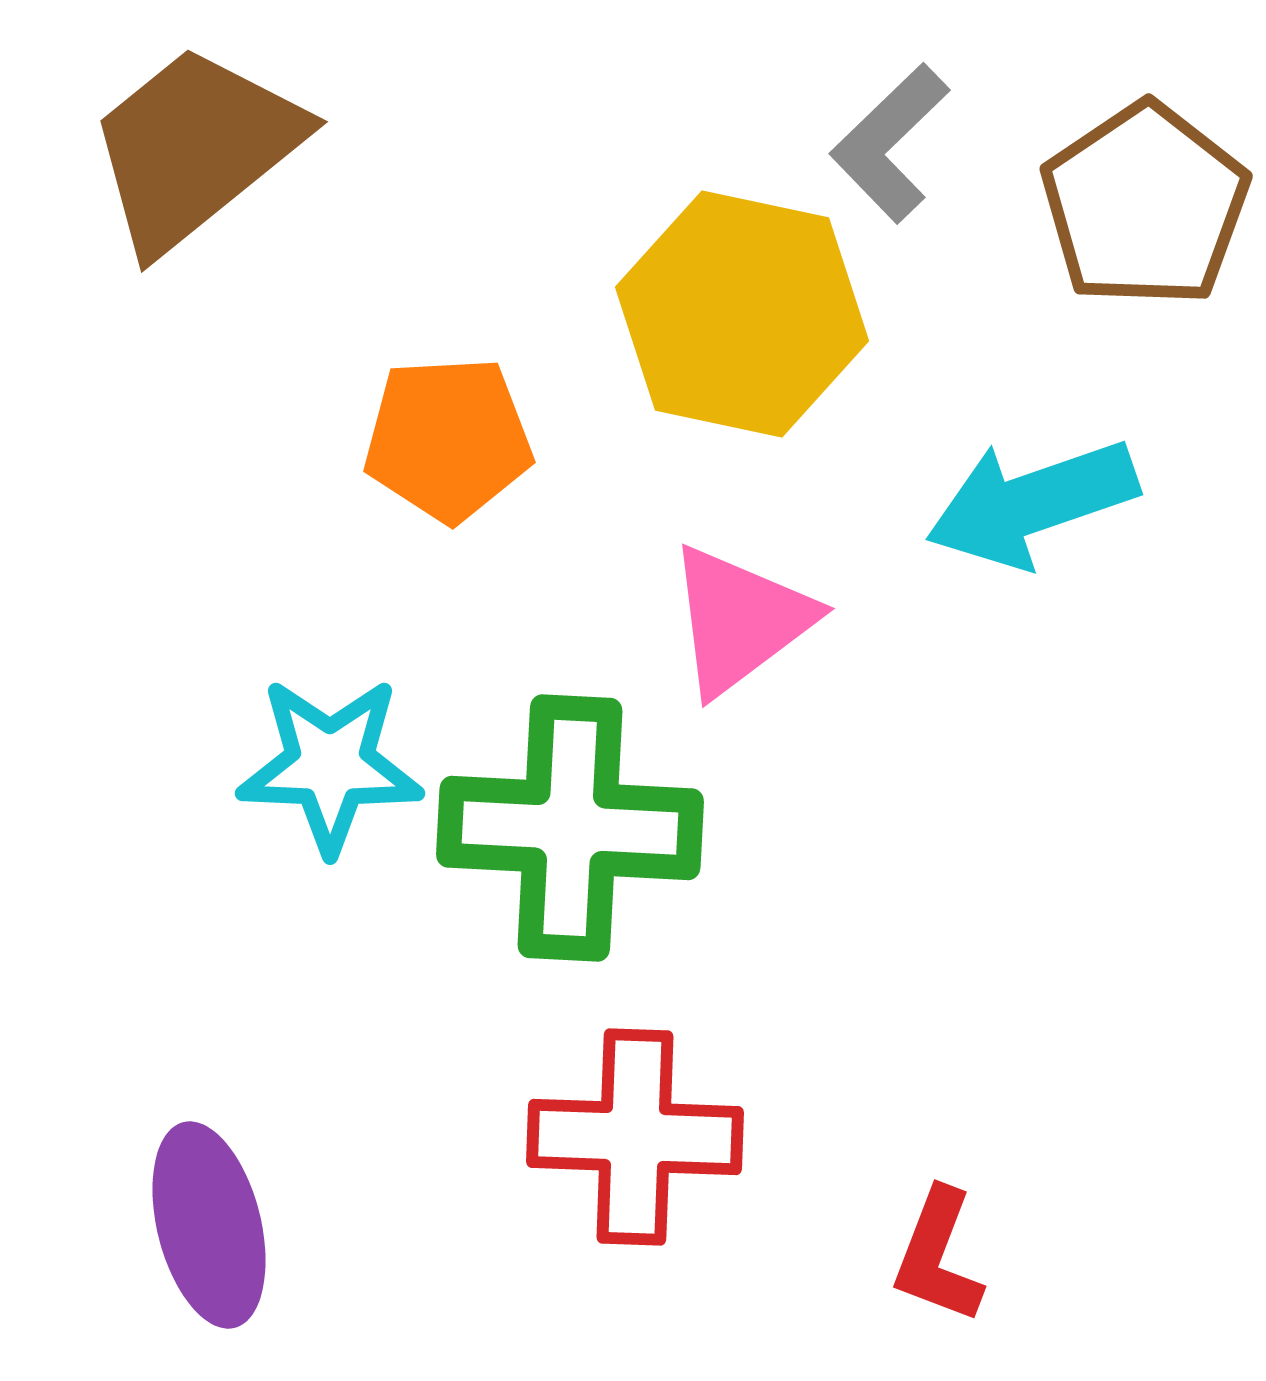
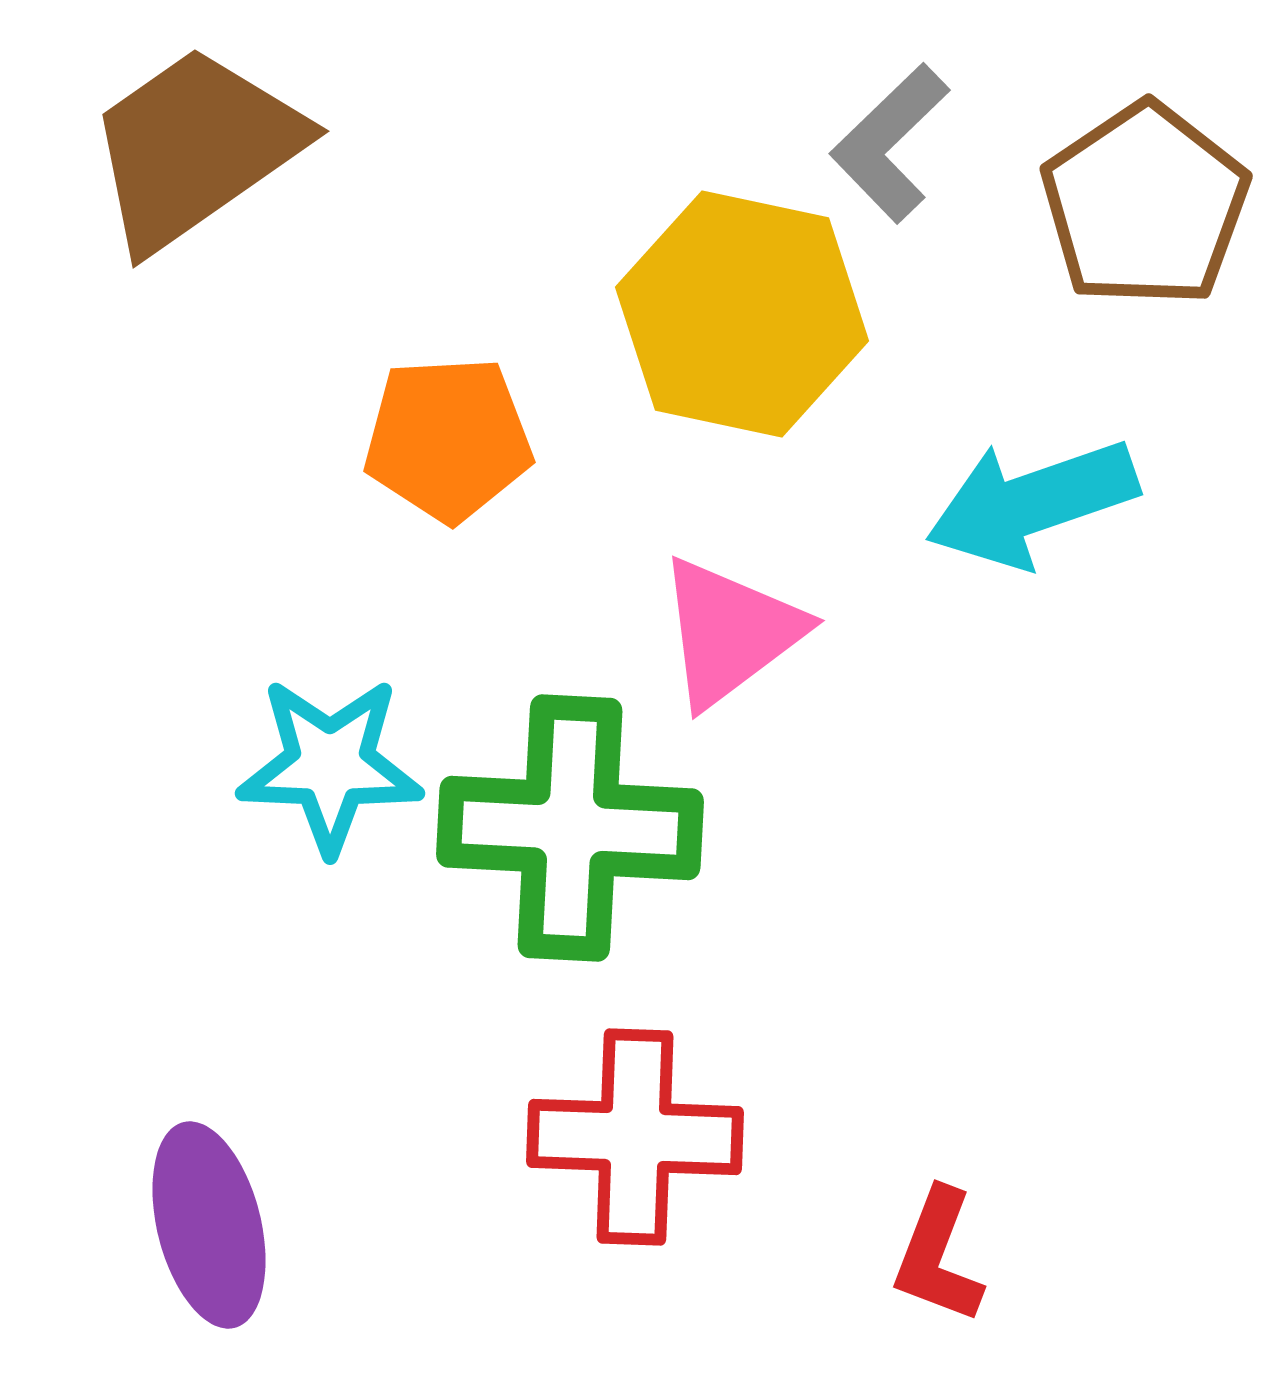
brown trapezoid: rotated 4 degrees clockwise
pink triangle: moved 10 px left, 12 px down
